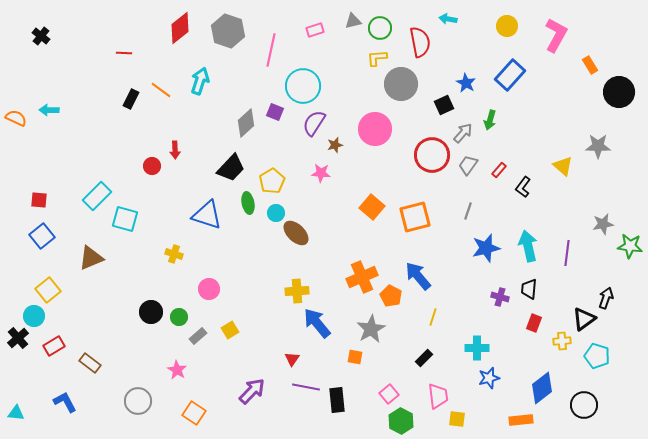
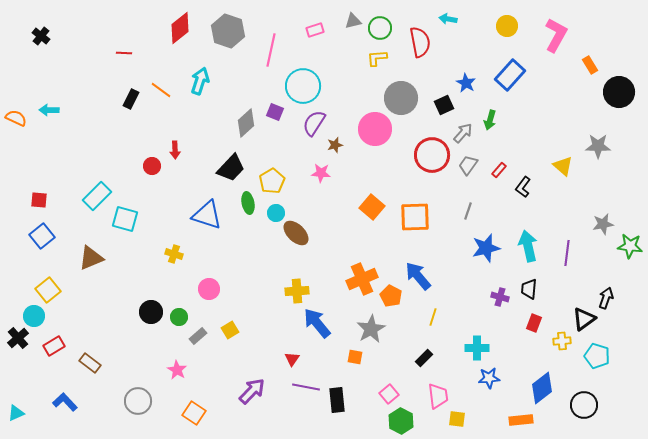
gray circle at (401, 84): moved 14 px down
orange square at (415, 217): rotated 12 degrees clockwise
orange cross at (362, 277): moved 2 px down
blue star at (489, 378): rotated 10 degrees clockwise
blue L-shape at (65, 402): rotated 15 degrees counterclockwise
cyan triangle at (16, 413): rotated 30 degrees counterclockwise
